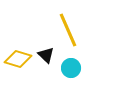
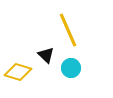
yellow diamond: moved 13 px down
